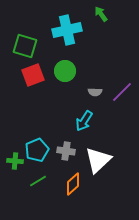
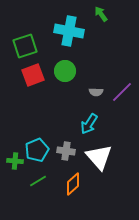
cyan cross: moved 2 px right, 1 px down; rotated 24 degrees clockwise
green square: rotated 35 degrees counterclockwise
gray semicircle: moved 1 px right
cyan arrow: moved 5 px right, 3 px down
white triangle: moved 1 px right, 3 px up; rotated 28 degrees counterclockwise
